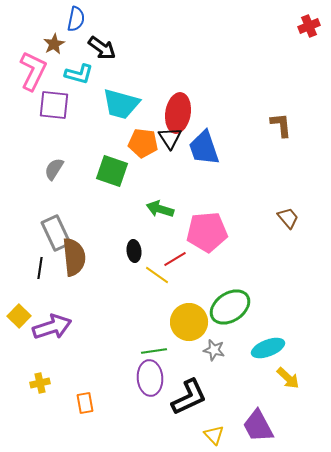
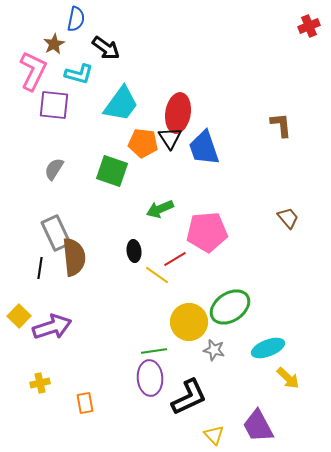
black arrow: moved 4 px right
cyan trapezoid: rotated 69 degrees counterclockwise
green arrow: rotated 40 degrees counterclockwise
